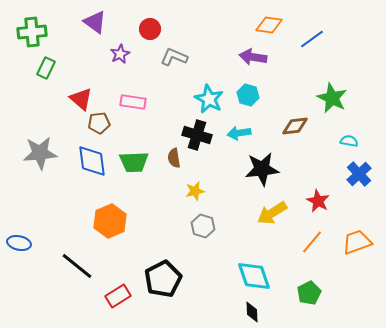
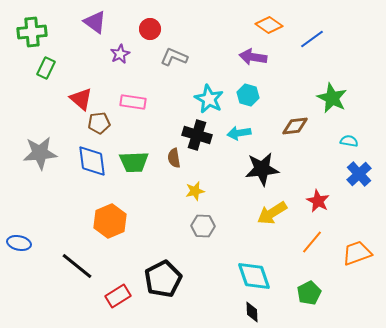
orange diamond: rotated 28 degrees clockwise
gray hexagon: rotated 15 degrees counterclockwise
orange trapezoid: moved 11 px down
